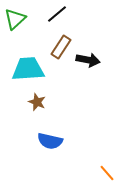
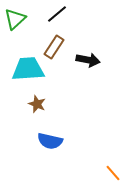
brown rectangle: moved 7 px left
brown star: moved 2 px down
orange line: moved 6 px right
